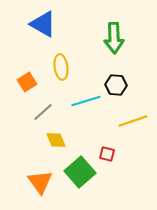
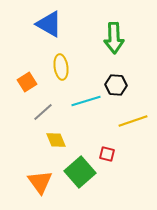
blue triangle: moved 6 px right
